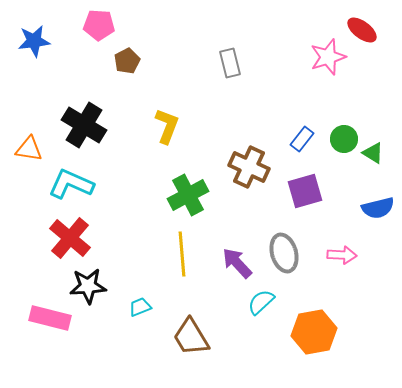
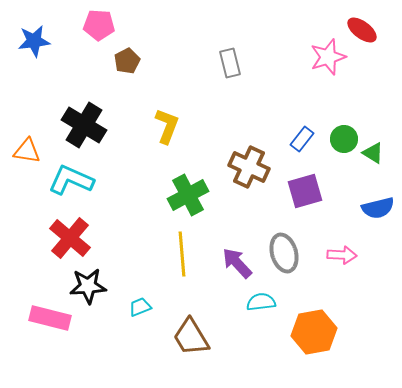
orange triangle: moved 2 px left, 2 px down
cyan L-shape: moved 4 px up
cyan semicircle: rotated 36 degrees clockwise
